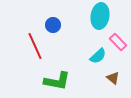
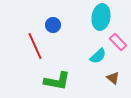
cyan ellipse: moved 1 px right, 1 px down
